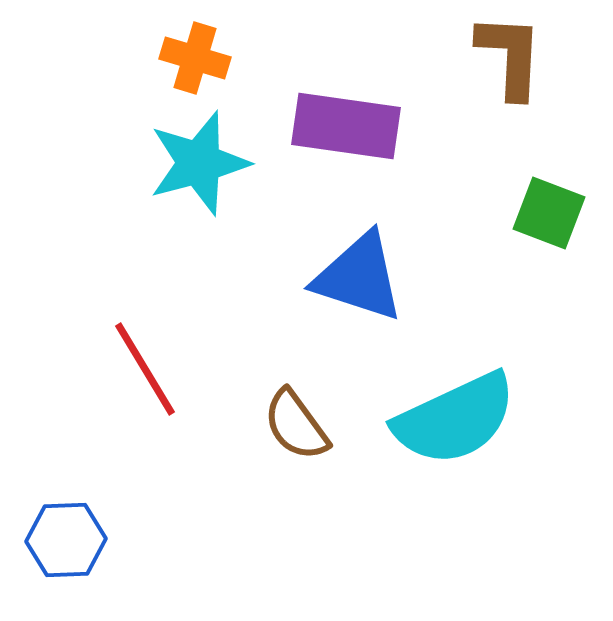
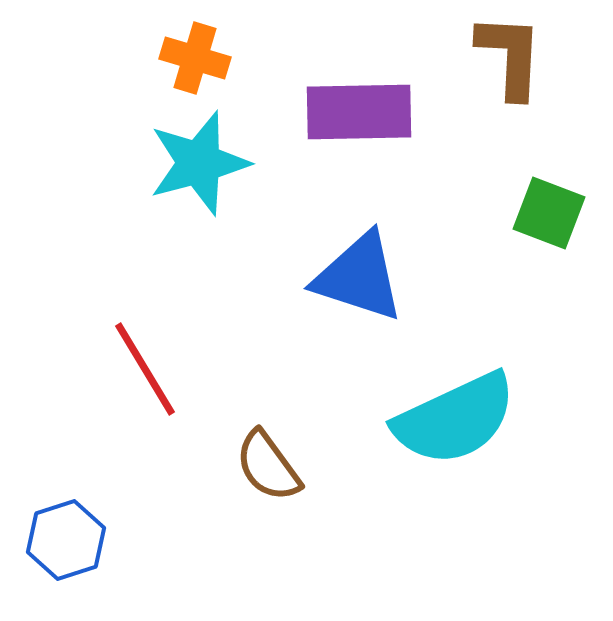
purple rectangle: moved 13 px right, 14 px up; rotated 9 degrees counterclockwise
brown semicircle: moved 28 px left, 41 px down
blue hexagon: rotated 16 degrees counterclockwise
